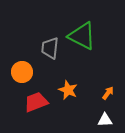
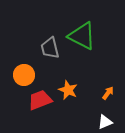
gray trapezoid: rotated 20 degrees counterclockwise
orange circle: moved 2 px right, 3 px down
red trapezoid: moved 4 px right, 2 px up
white triangle: moved 2 px down; rotated 21 degrees counterclockwise
